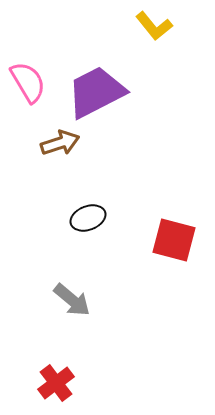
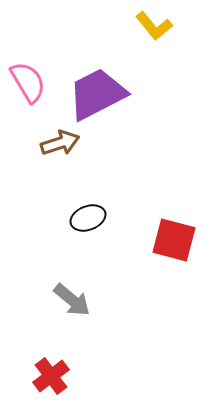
purple trapezoid: moved 1 px right, 2 px down
red cross: moved 5 px left, 7 px up
